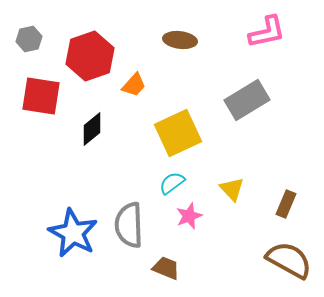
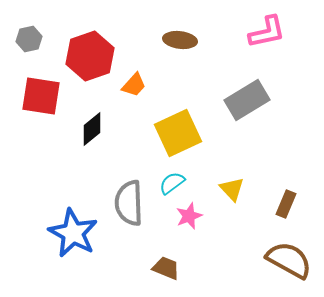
gray semicircle: moved 22 px up
